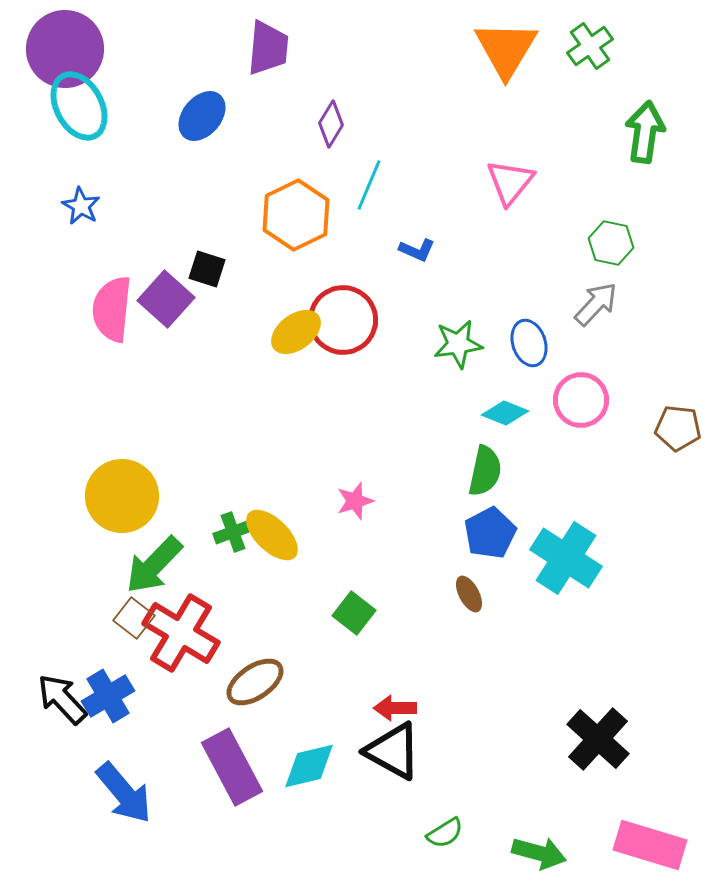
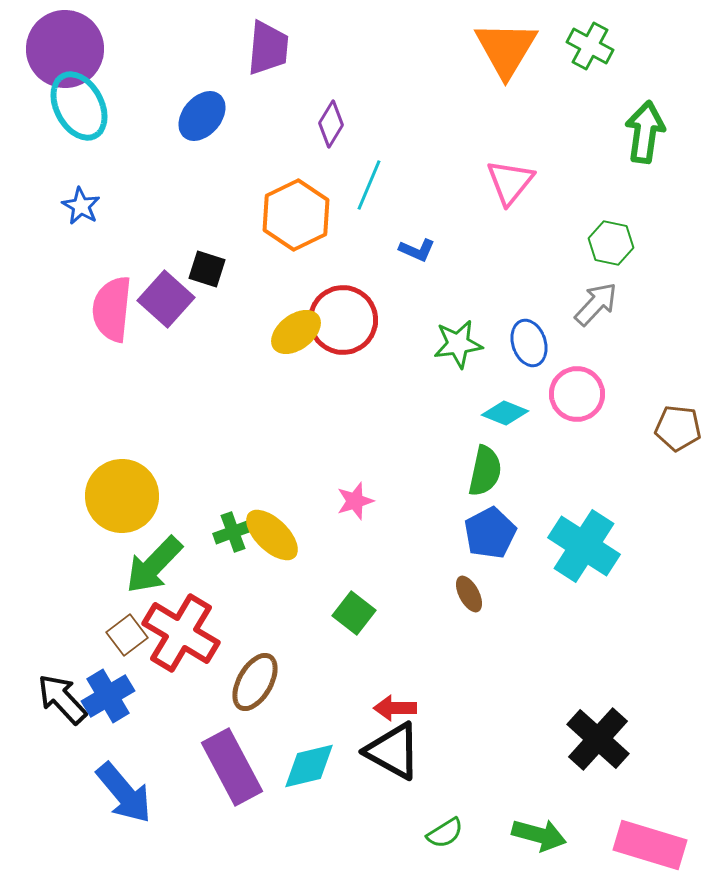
green cross at (590, 46): rotated 27 degrees counterclockwise
pink circle at (581, 400): moved 4 px left, 6 px up
cyan cross at (566, 558): moved 18 px right, 12 px up
brown square at (134, 618): moved 7 px left, 17 px down; rotated 15 degrees clockwise
brown ellipse at (255, 682): rotated 26 degrees counterclockwise
green arrow at (539, 853): moved 18 px up
